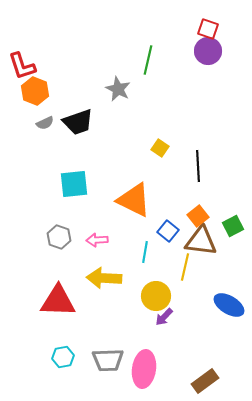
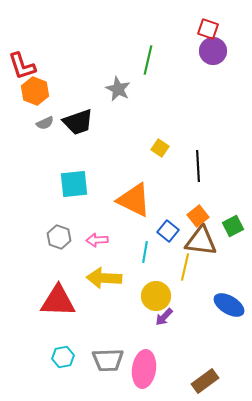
purple circle: moved 5 px right
